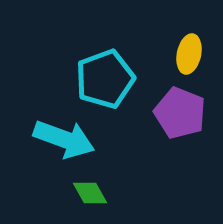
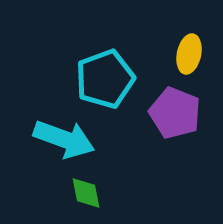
purple pentagon: moved 5 px left
green diamond: moved 4 px left; rotated 18 degrees clockwise
